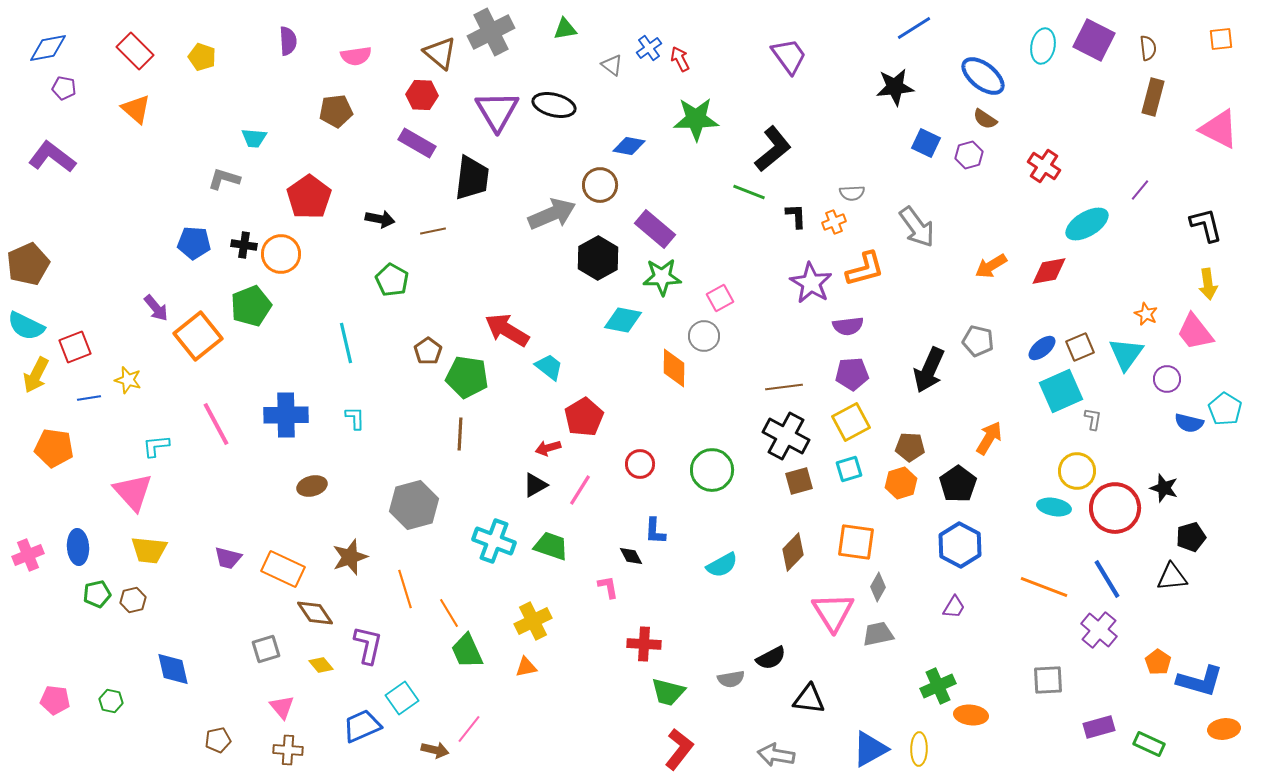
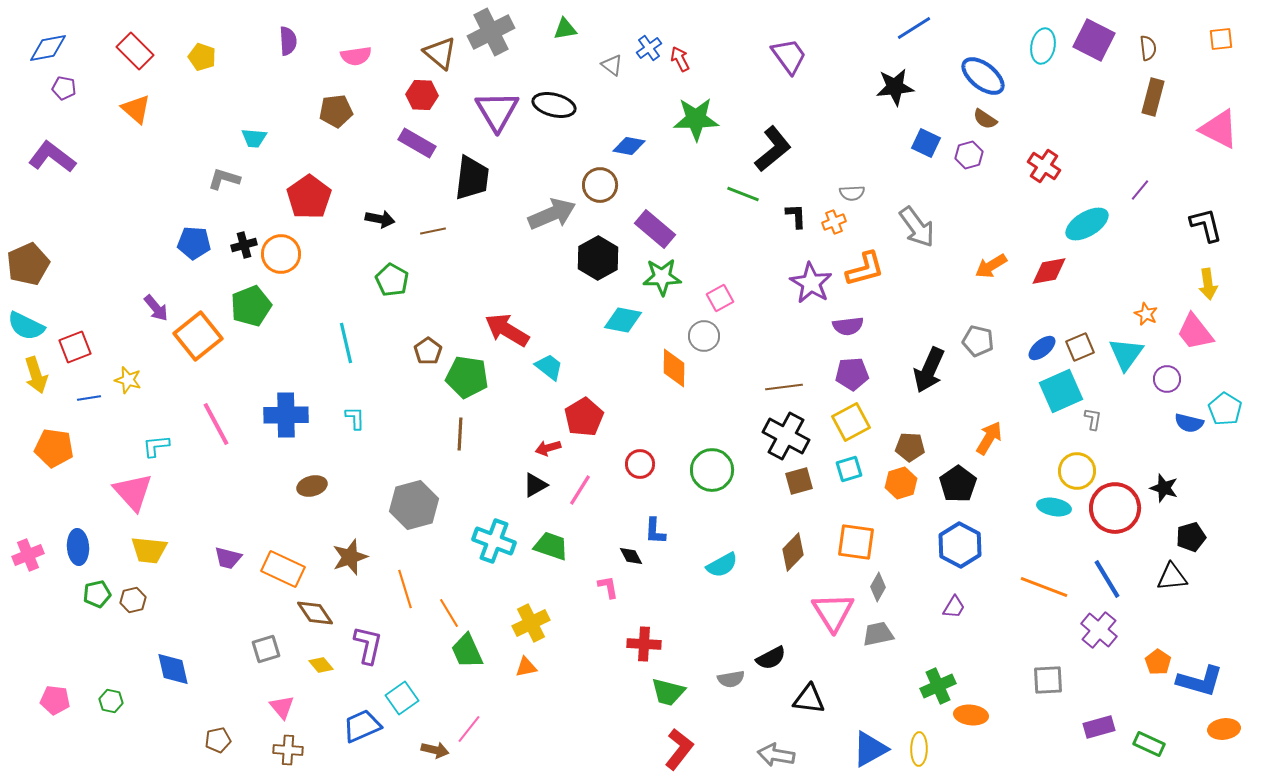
green line at (749, 192): moved 6 px left, 2 px down
black cross at (244, 245): rotated 25 degrees counterclockwise
yellow arrow at (36, 375): rotated 45 degrees counterclockwise
yellow cross at (533, 621): moved 2 px left, 2 px down
